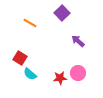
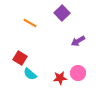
purple arrow: rotated 72 degrees counterclockwise
